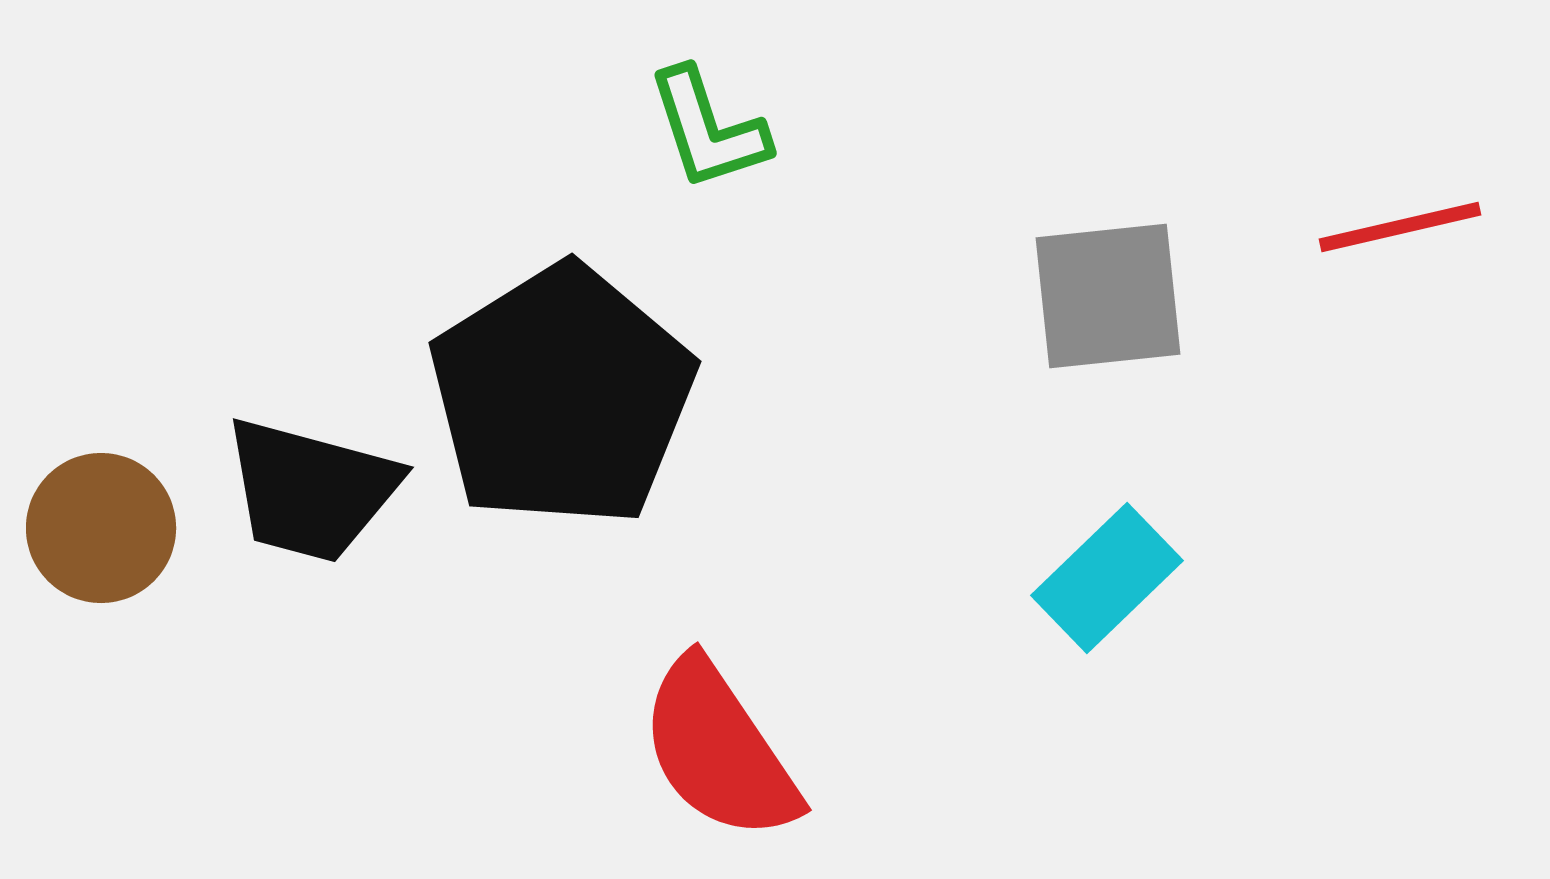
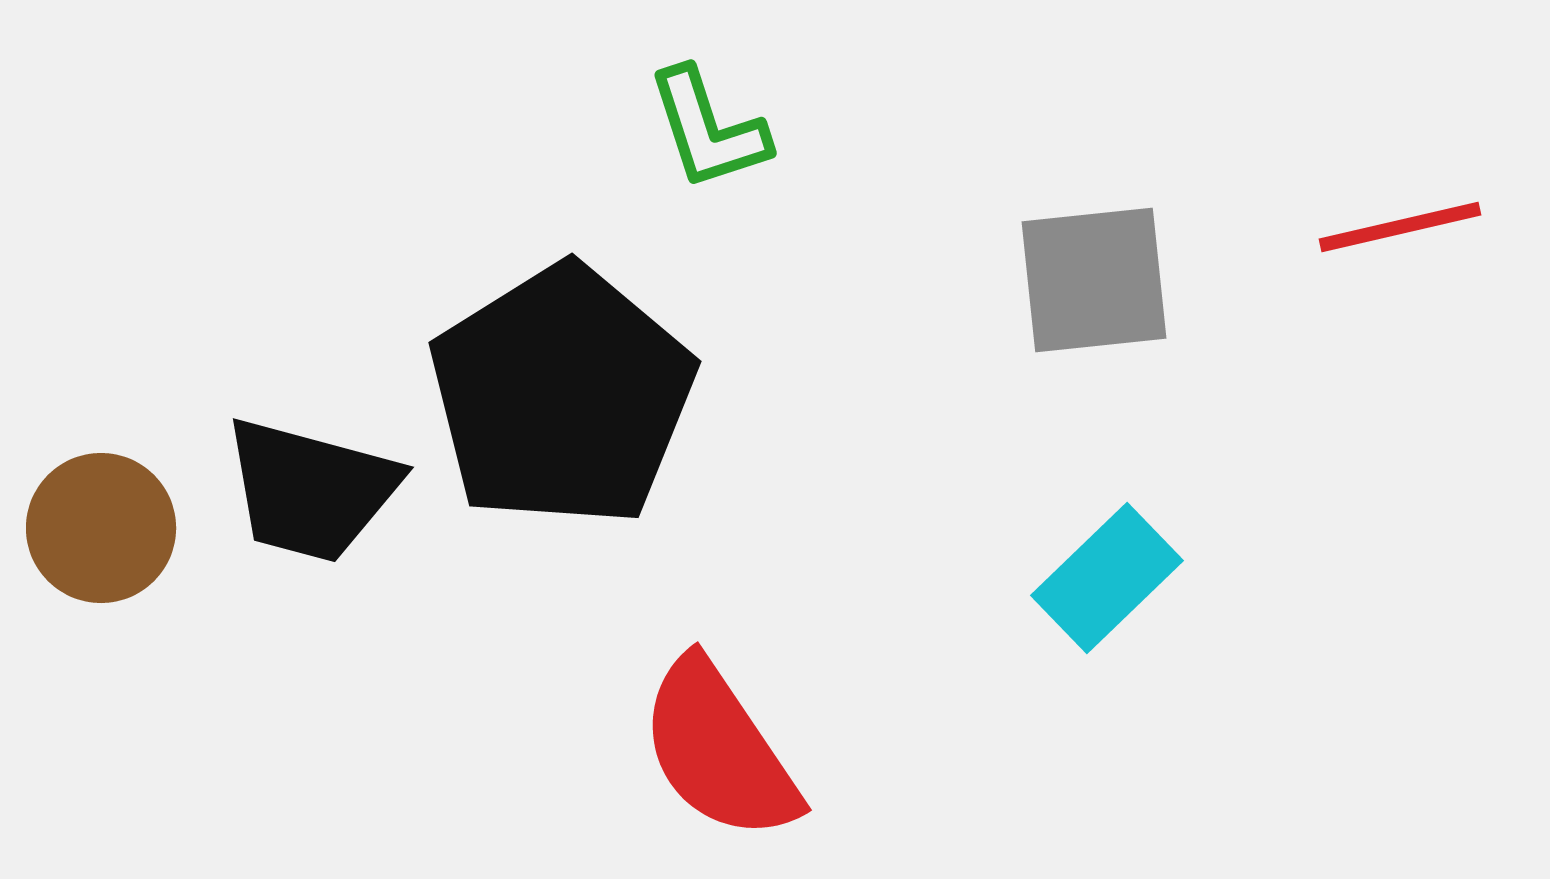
gray square: moved 14 px left, 16 px up
